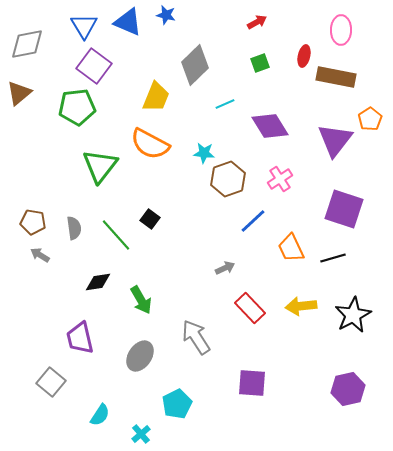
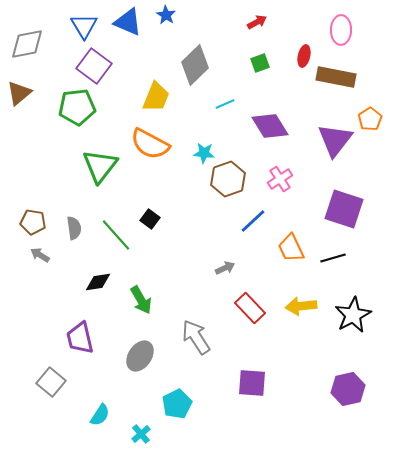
blue star at (166, 15): rotated 18 degrees clockwise
